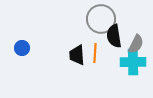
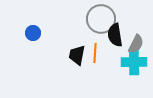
black semicircle: moved 1 px right, 1 px up
blue circle: moved 11 px right, 15 px up
black trapezoid: rotated 15 degrees clockwise
cyan cross: moved 1 px right
